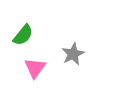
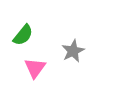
gray star: moved 3 px up
